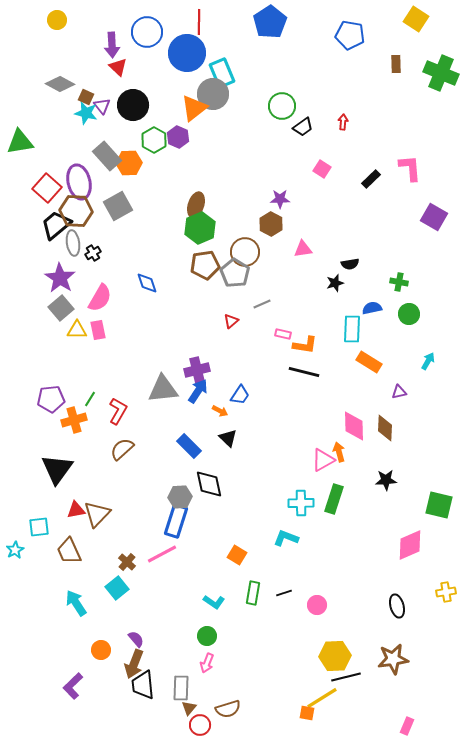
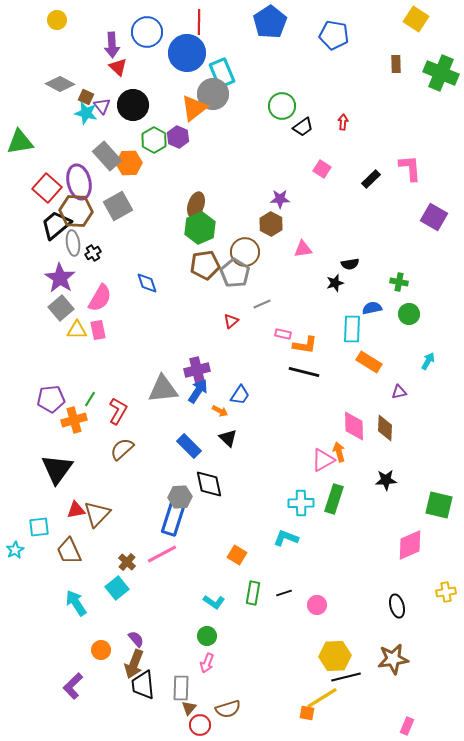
blue pentagon at (350, 35): moved 16 px left
blue rectangle at (176, 521): moved 3 px left, 2 px up
